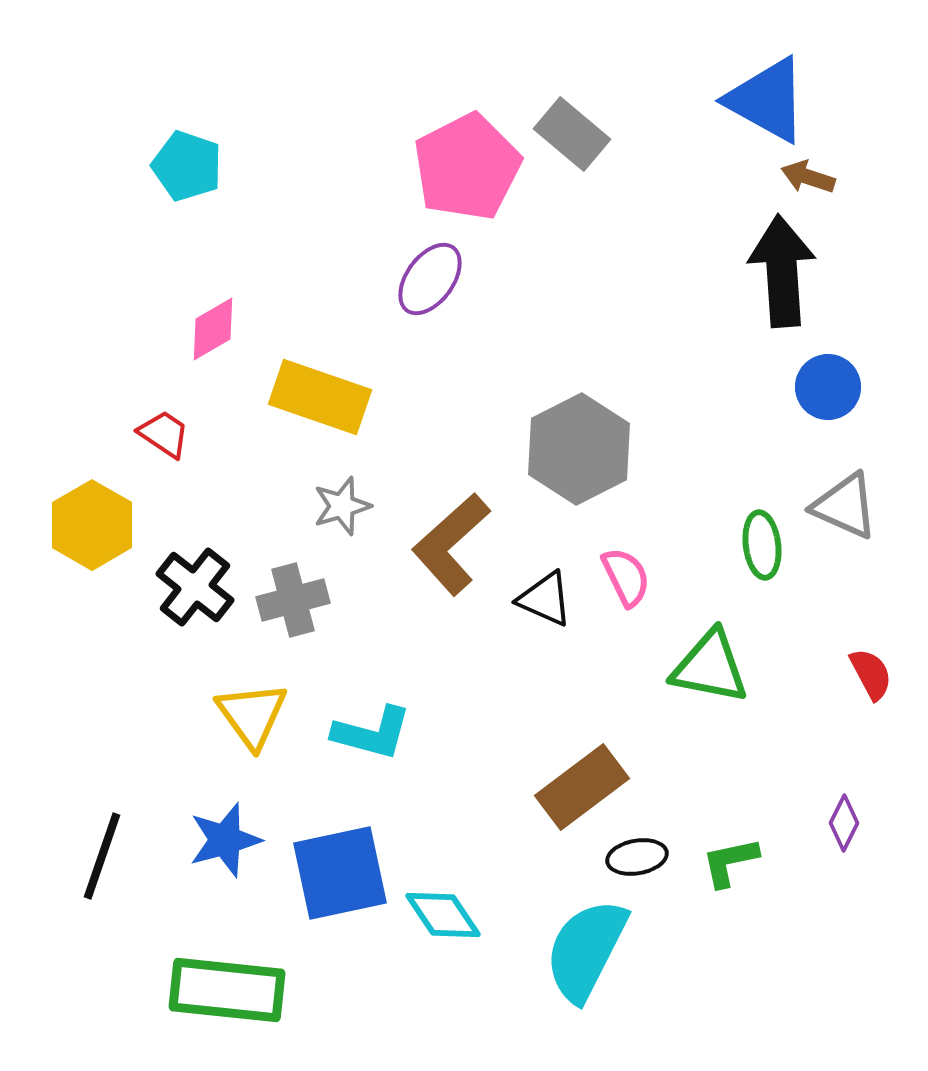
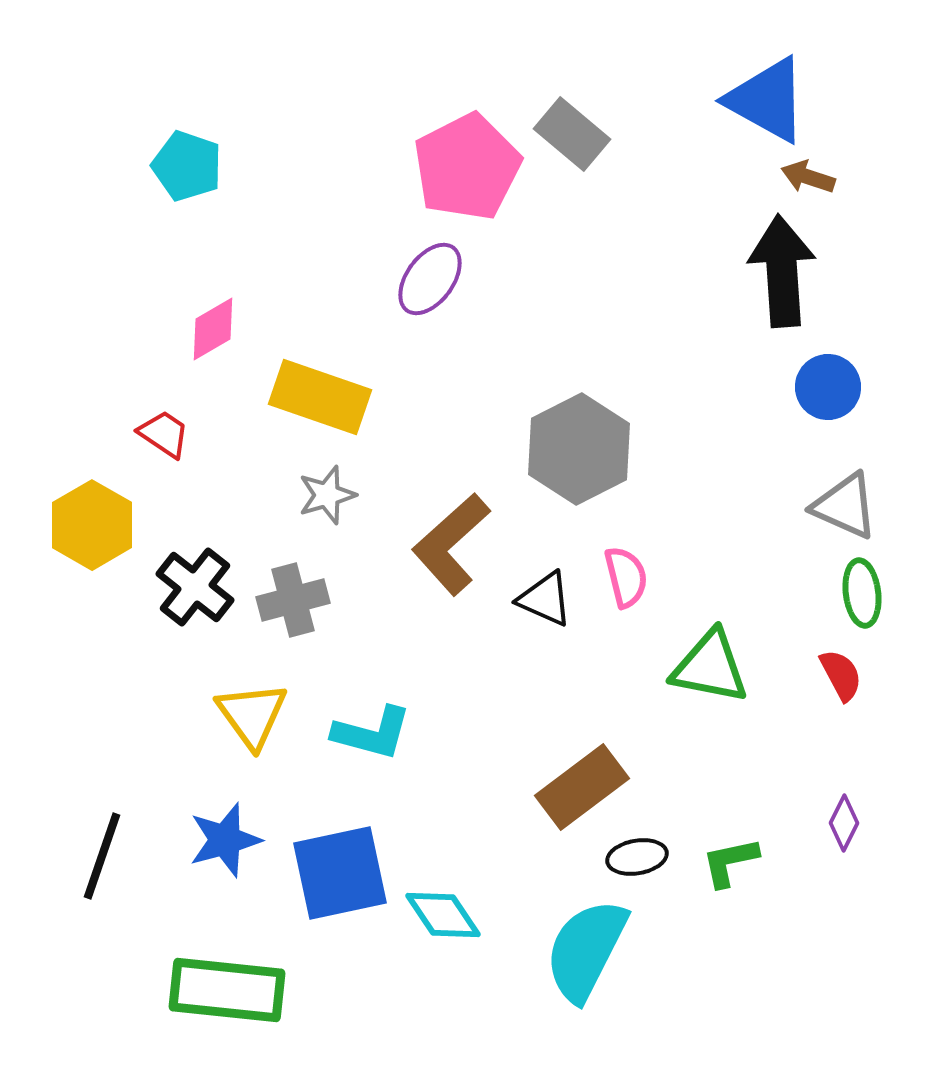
gray star: moved 15 px left, 11 px up
green ellipse: moved 100 px right, 48 px down
pink semicircle: rotated 12 degrees clockwise
red semicircle: moved 30 px left, 1 px down
